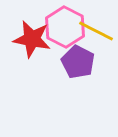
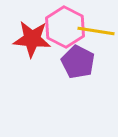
yellow line: rotated 18 degrees counterclockwise
red star: rotated 6 degrees counterclockwise
